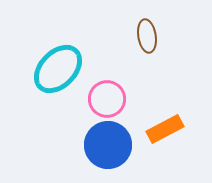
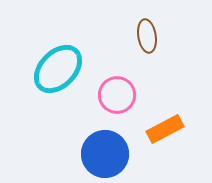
pink circle: moved 10 px right, 4 px up
blue circle: moved 3 px left, 9 px down
